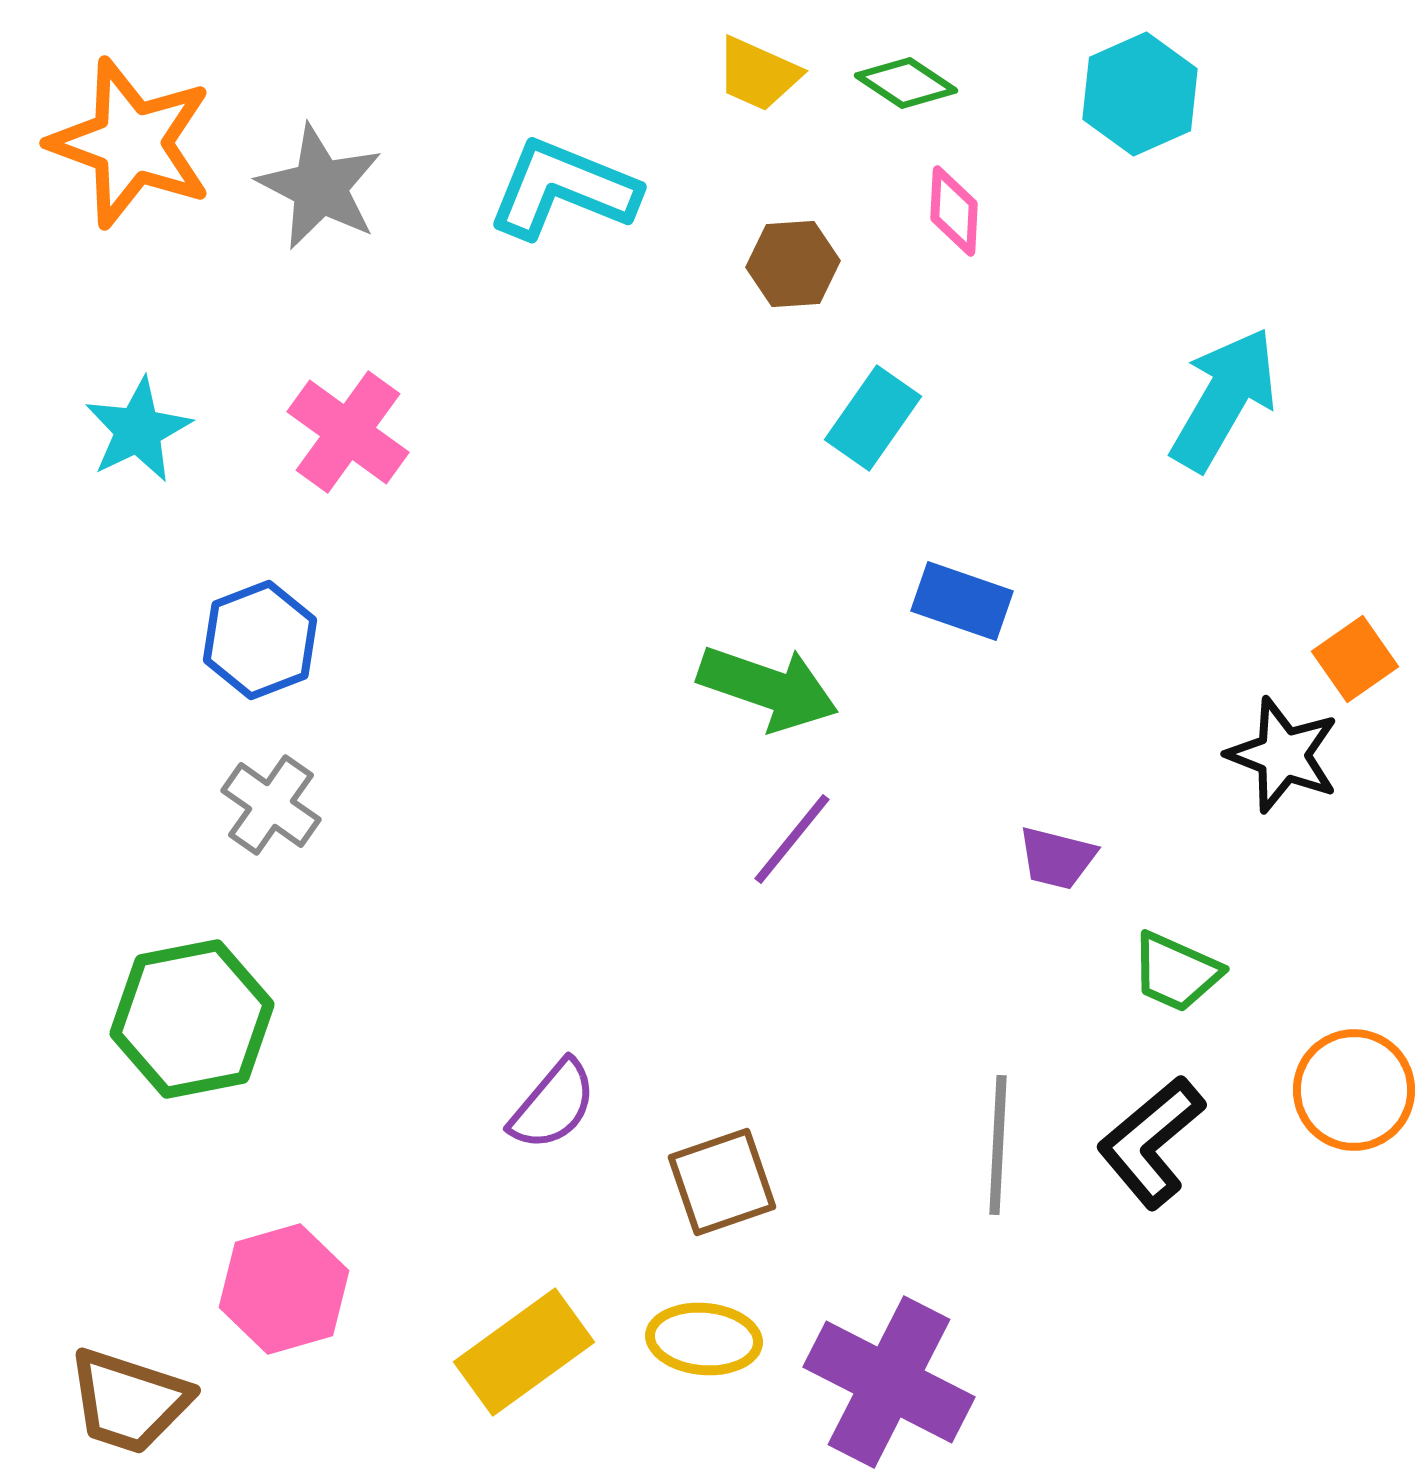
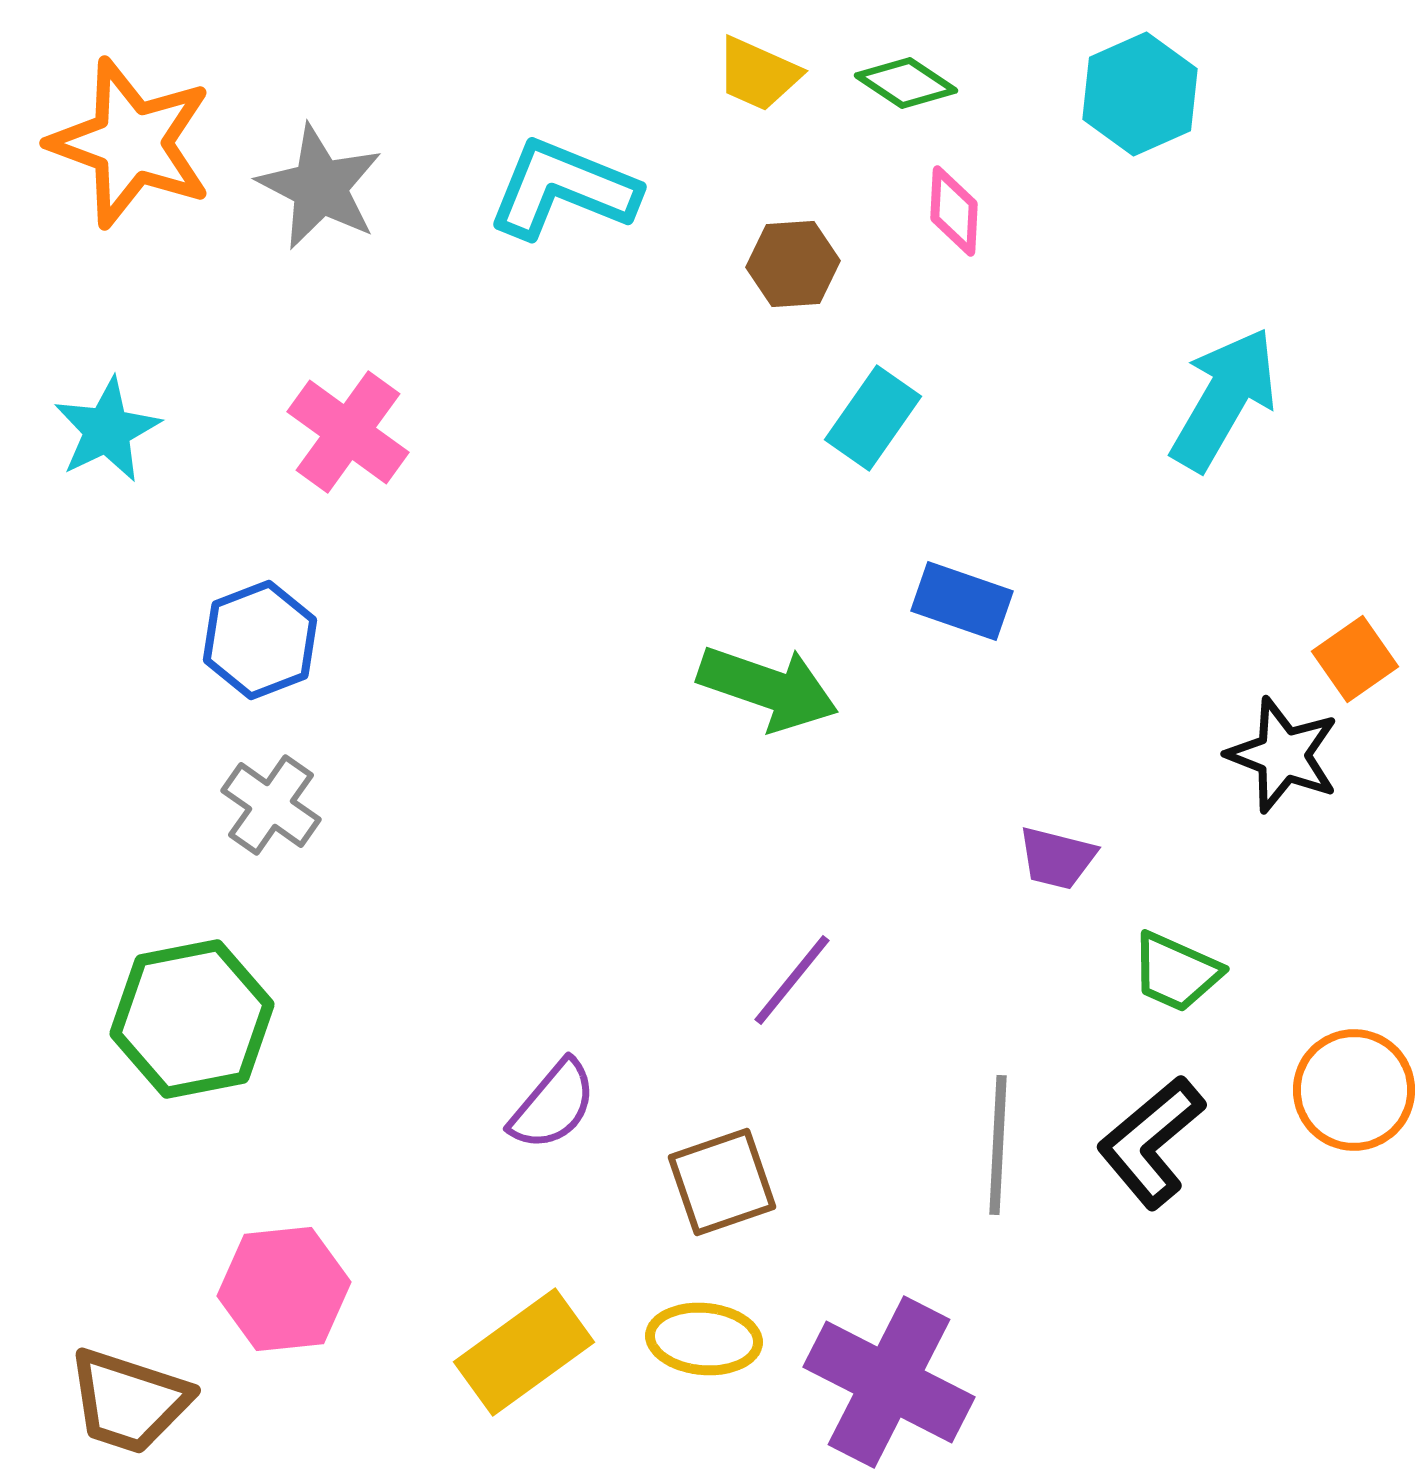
cyan star: moved 31 px left
purple line: moved 141 px down
pink hexagon: rotated 10 degrees clockwise
